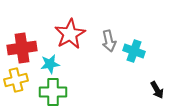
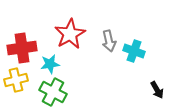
green cross: rotated 28 degrees clockwise
